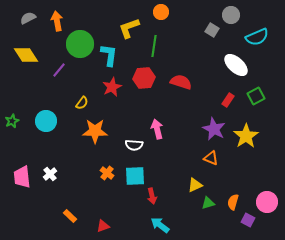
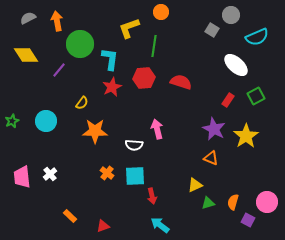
cyan L-shape: moved 1 px right, 4 px down
